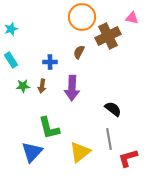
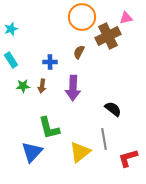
pink triangle: moved 6 px left; rotated 24 degrees counterclockwise
purple arrow: moved 1 px right
gray line: moved 5 px left
